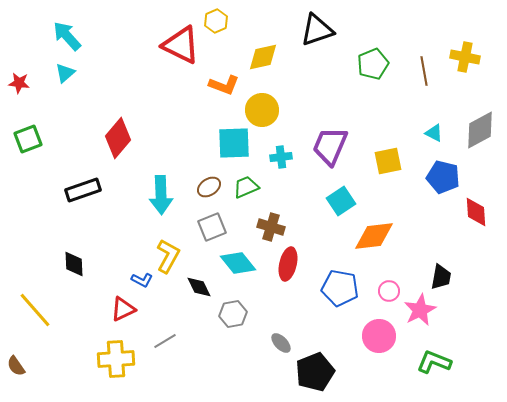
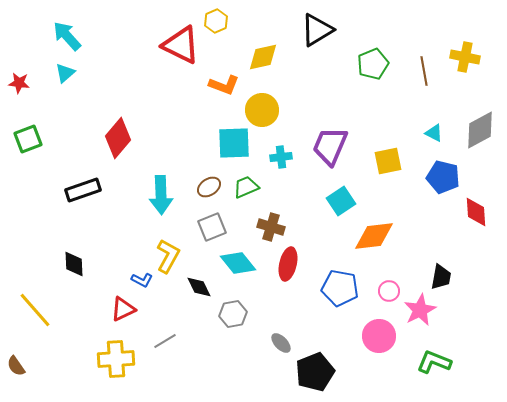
black triangle at (317, 30): rotated 12 degrees counterclockwise
